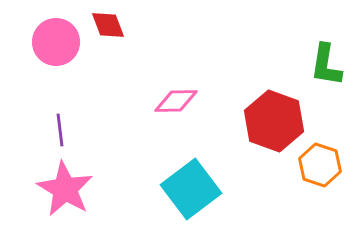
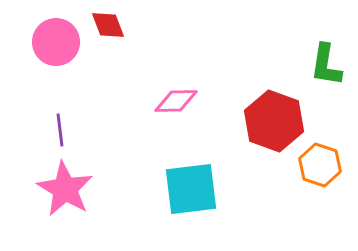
cyan square: rotated 30 degrees clockwise
